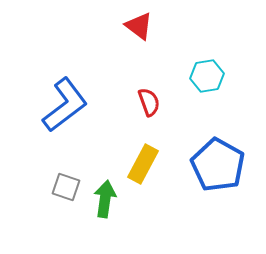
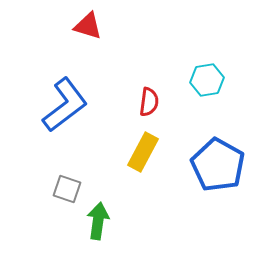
red triangle: moved 51 px left; rotated 20 degrees counterclockwise
cyan hexagon: moved 4 px down
red semicircle: rotated 28 degrees clockwise
yellow rectangle: moved 12 px up
gray square: moved 1 px right, 2 px down
green arrow: moved 7 px left, 22 px down
